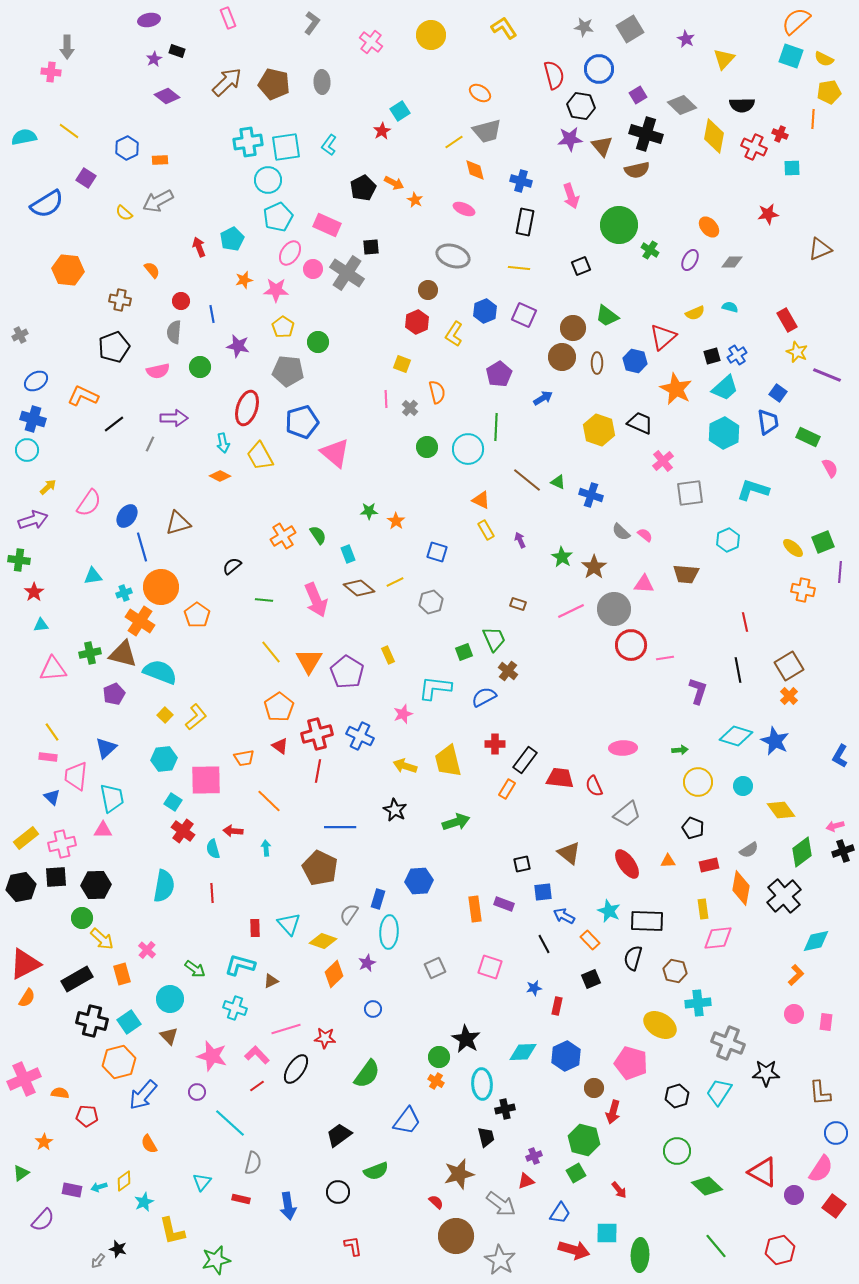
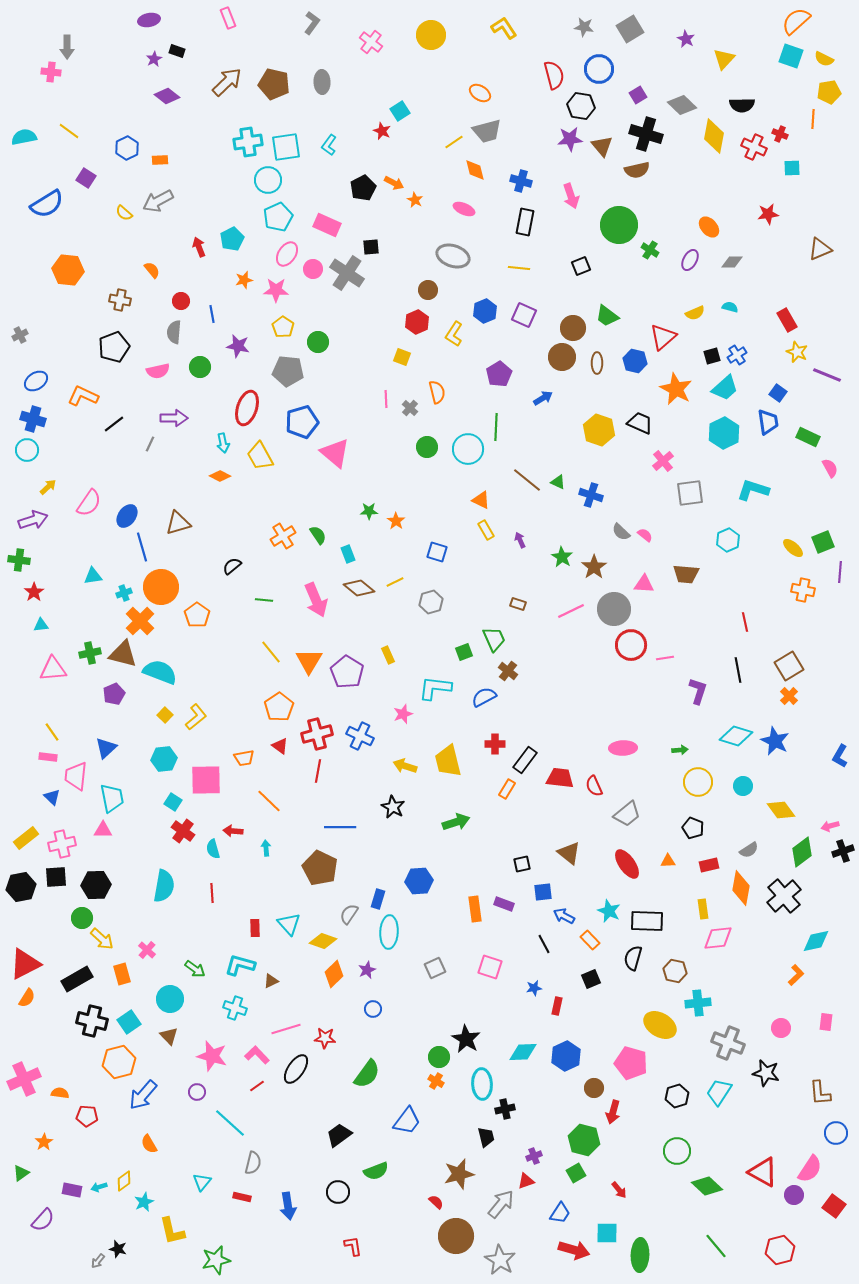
red star at (382, 131): rotated 18 degrees counterclockwise
pink ellipse at (290, 253): moved 3 px left, 1 px down
yellow square at (402, 364): moved 7 px up
orange cross at (140, 621): rotated 12 degrees clockwise
black star at (395, 810): moved 2 px left, 3 px up
pink arrow at (835, 826): moved 5 px left
purple star at (367, 963): moved 7 px down
pink circle at (794, 1014): moved 13 px left, 14 px down
black star at (766, 1073): rotated 12 degrees clockwise
pink semicircle at (821, 1169): moved 11 px left
red rectangle at (241, 1199): moved 1 px right, 2 px up
gray arrow at (501, 1204): rotated 88 degrees counterclockwise
